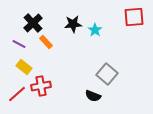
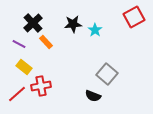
red square: rotated 25 degrees counterclockwise
